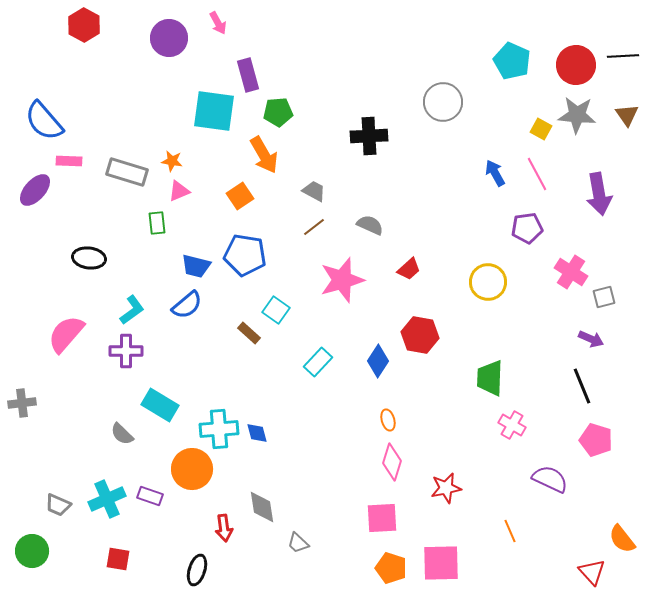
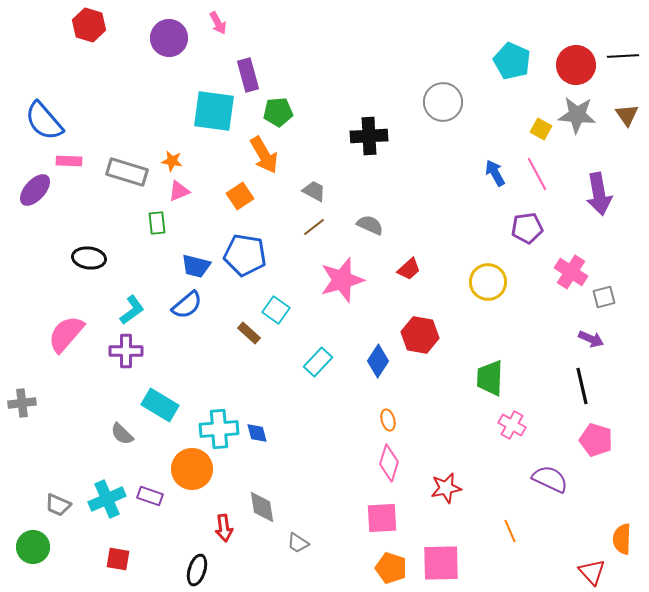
red hexagon at (84, 25): moved 5 px right; rotated 12 degrees counterclockwise
black line at (582, 386): rotated 9 degrees clockwise
pink diamond at (392, 462): moved 3 px left, 1 px down
orange semicircle at (622, 539): rotated 40 degrees clockwise
gray trapezoid at (298, 543): rotated 10 degrees counterclockwise
green circle at (32, 551): moved 1 px right, 4 px up
